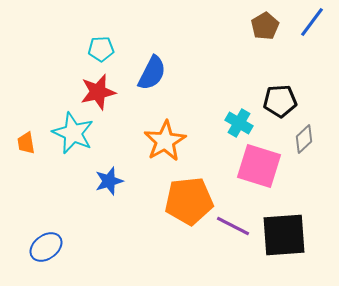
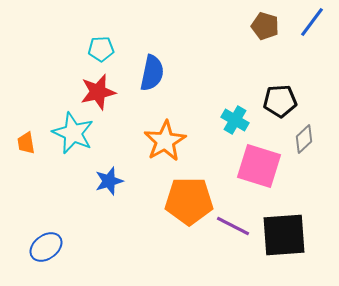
brown pentagon: rotated 24 degrees counterclockwise
blue semicircle: rotated 15 degrees counterclockwise
cyan cross: moved 4 px left, 3 px up
orange pentagon: rotated 6 degrees clockwise
